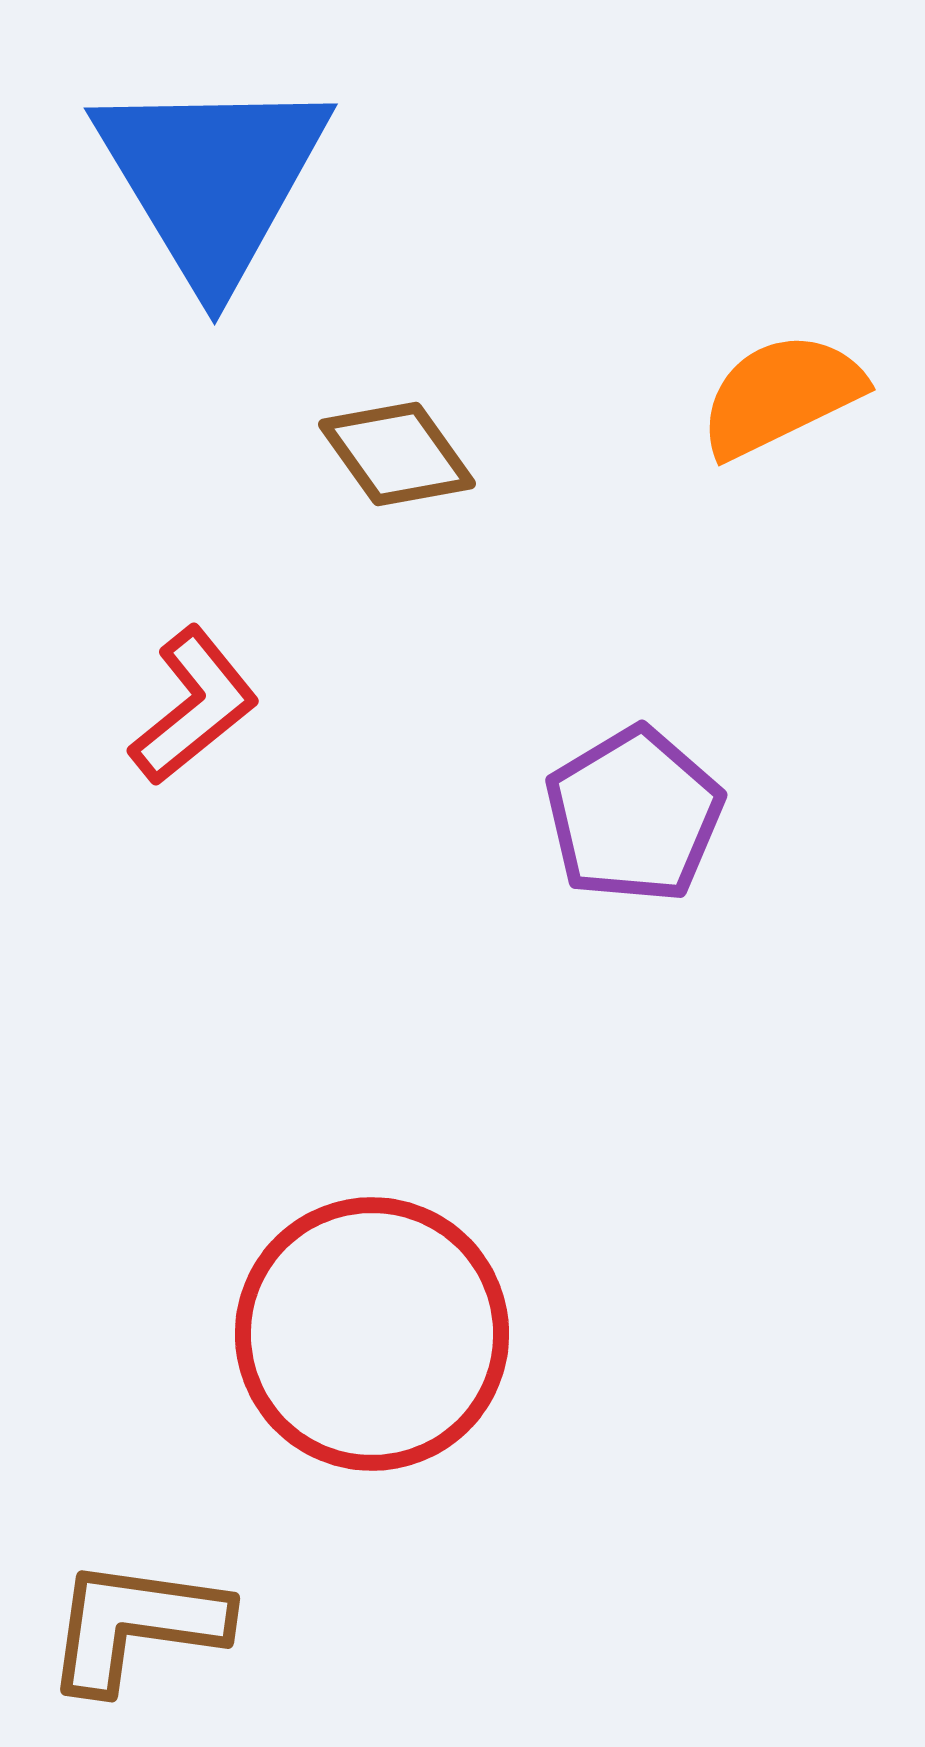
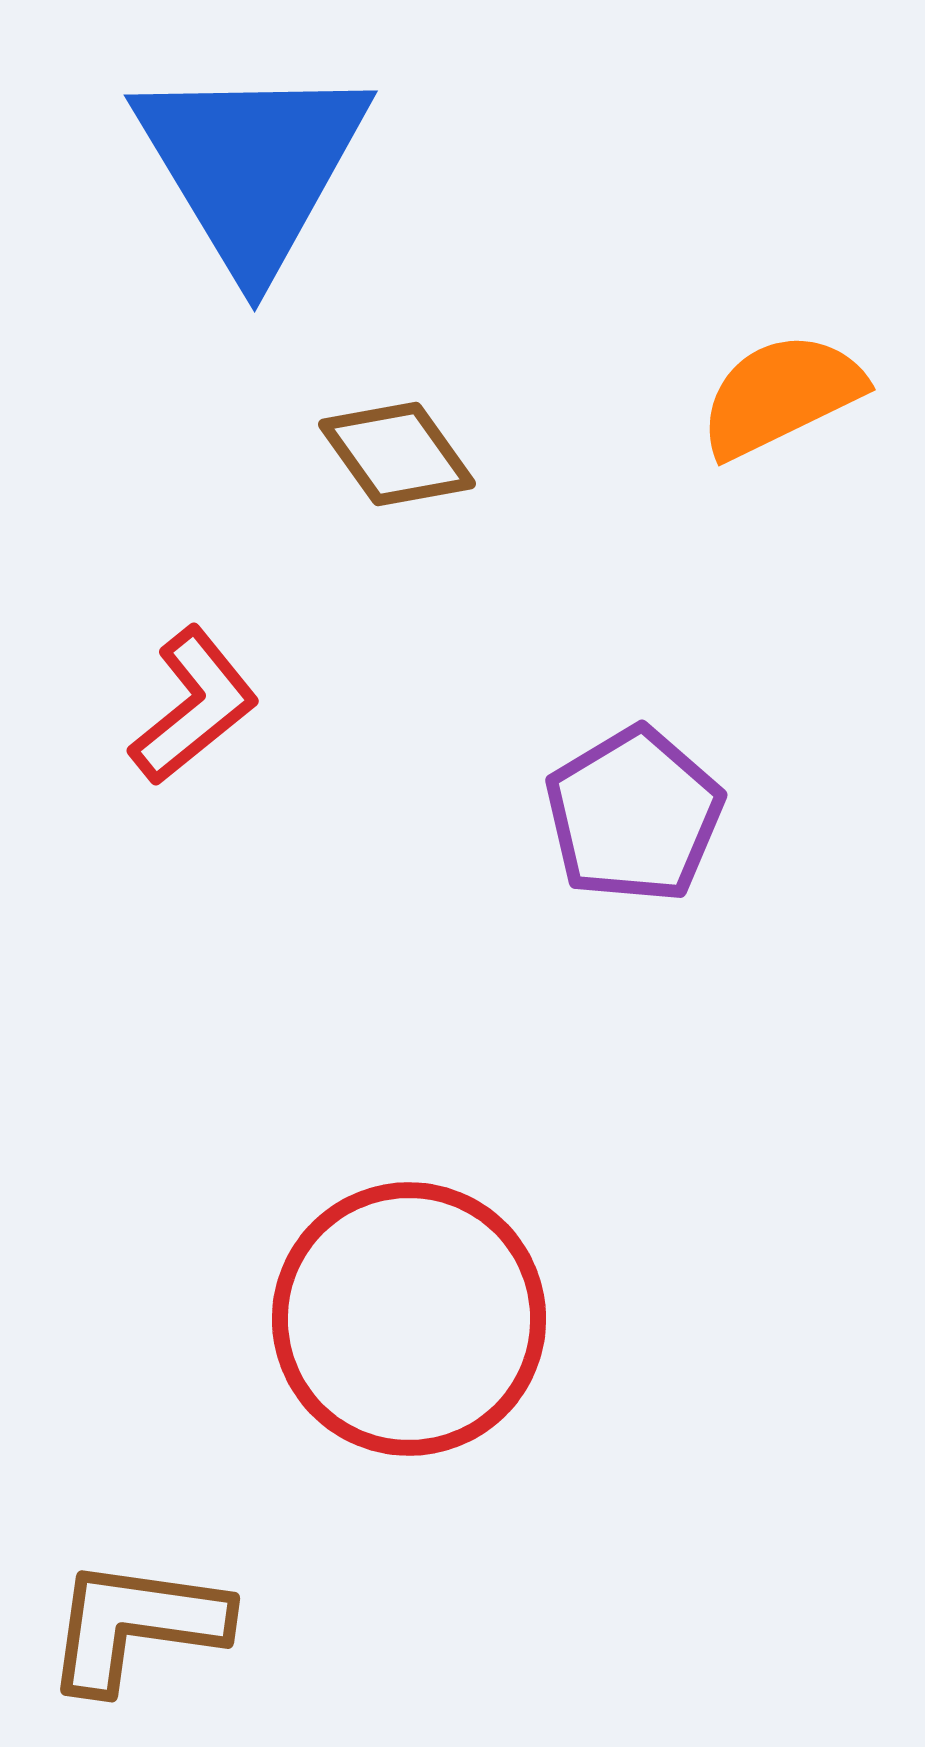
blue triangle: moved 40 px right, 13 px up
red circle: moved 37 px right, 15 px up
